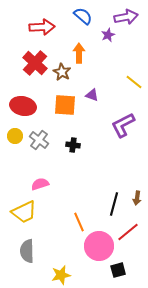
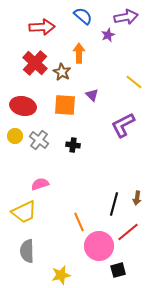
purple triangle: rotated 24 degrees clockwise
